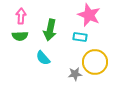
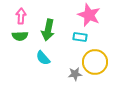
green arrow: moved 2 px left
